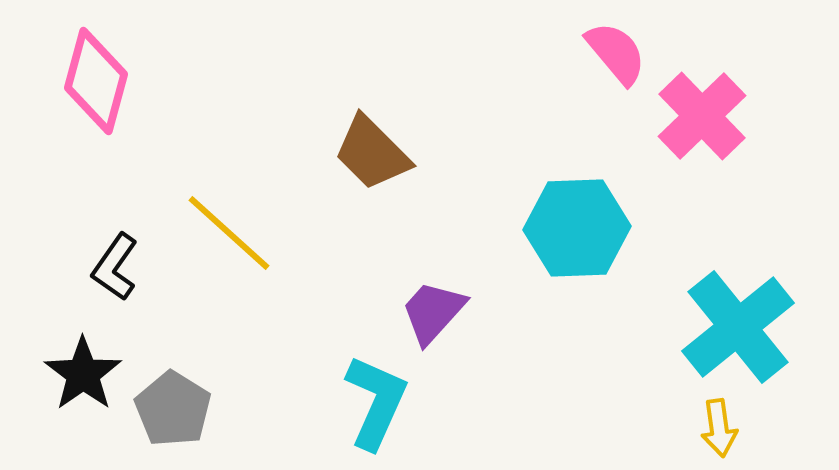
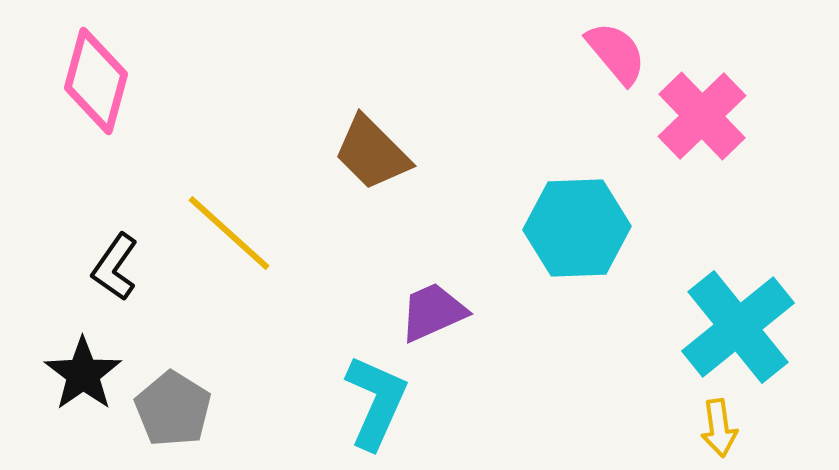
purple trapezoid: rotated 24 degrees clockwise
